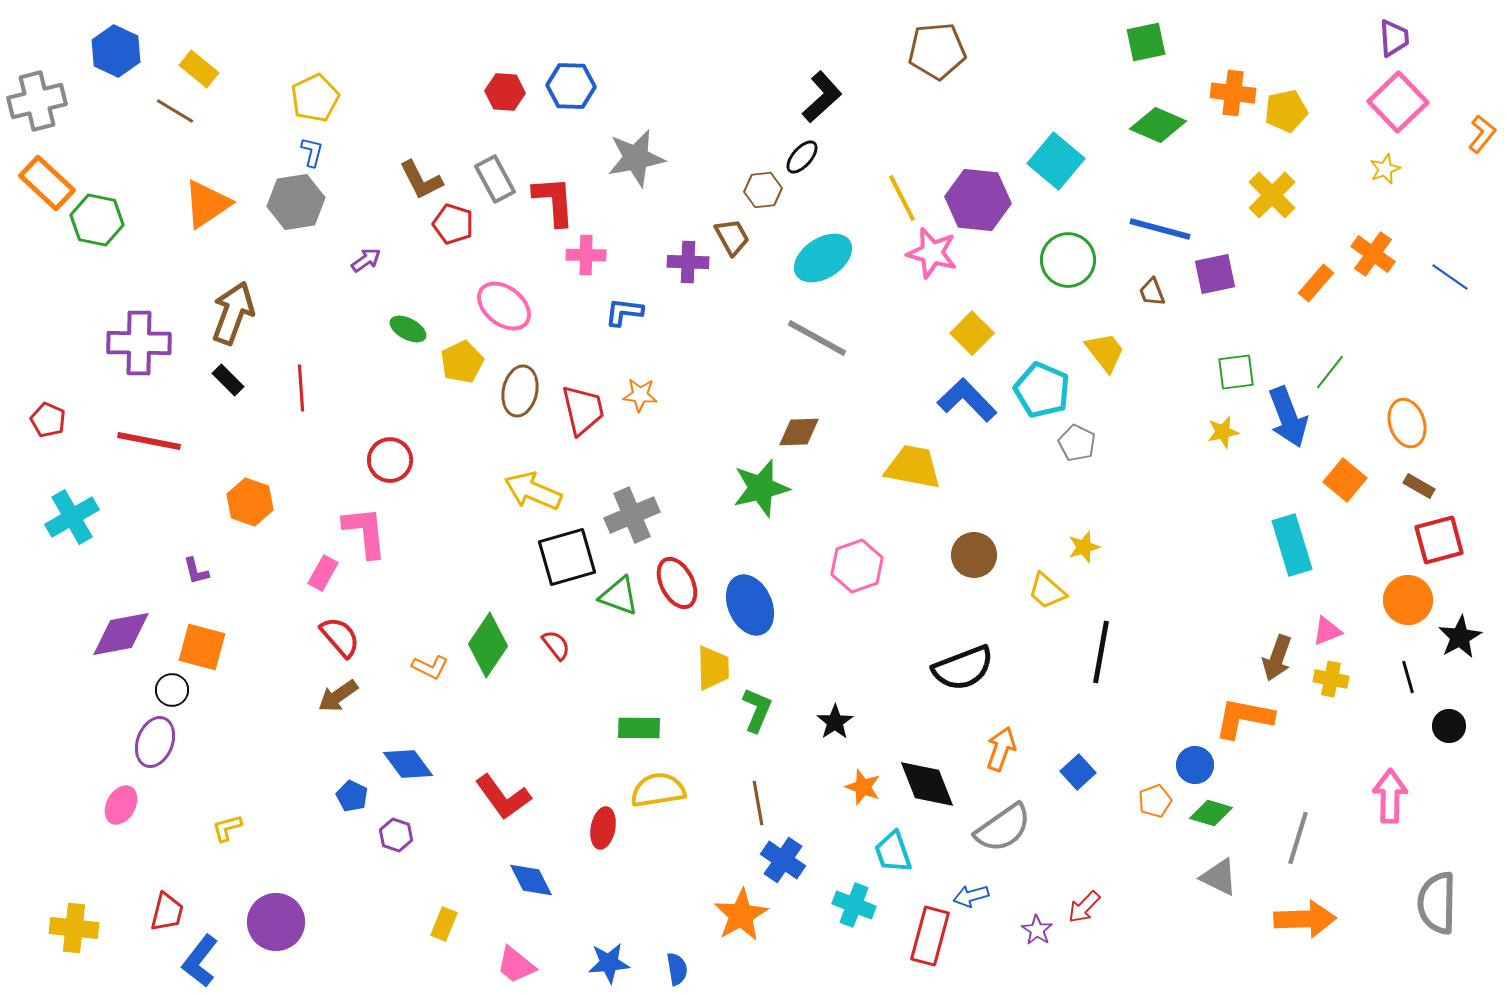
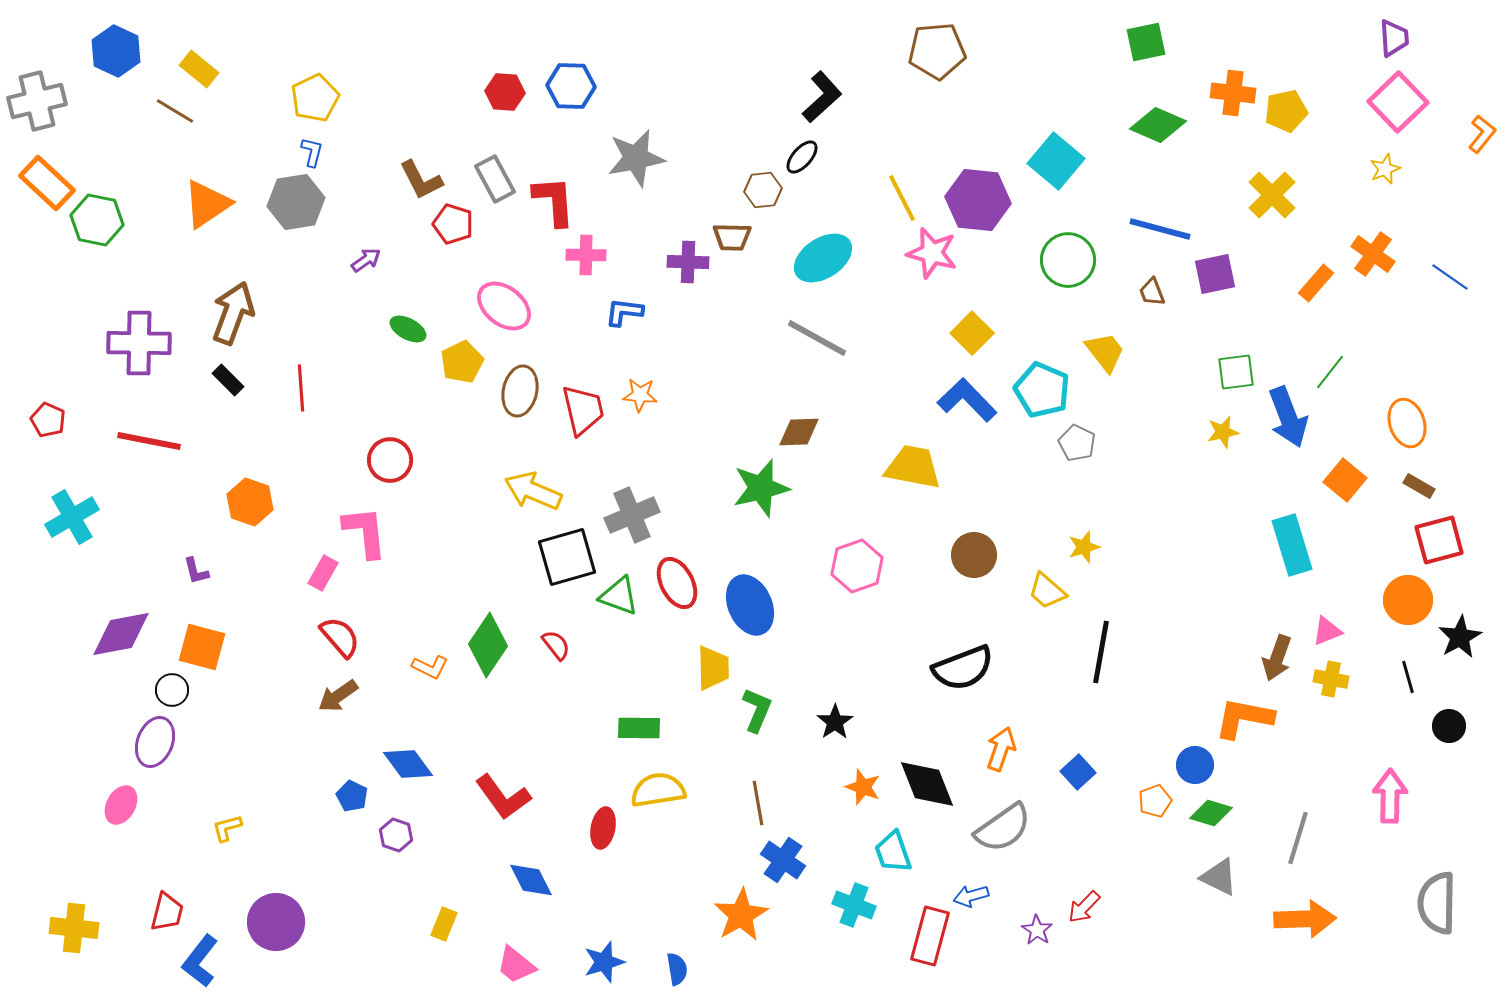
brown trapezoid at (732, 237): rotated 120 degrees clockwise
blue star at (609, 963): moved 5 px left, 1 px up; rotated 12 degrees counterclockwise
